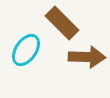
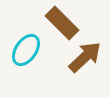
brown arrow: moved 2 px left; rotated 45 degrees counterclockwise
